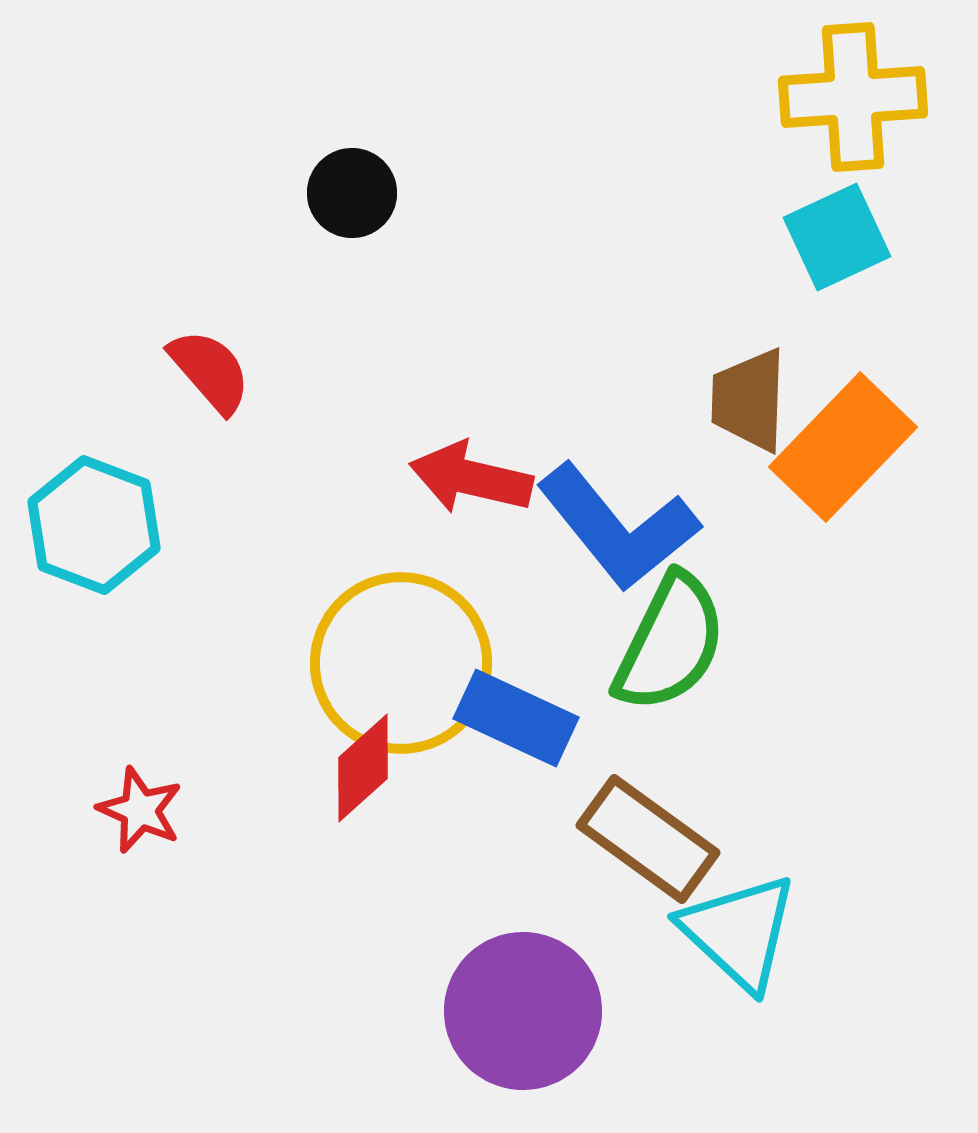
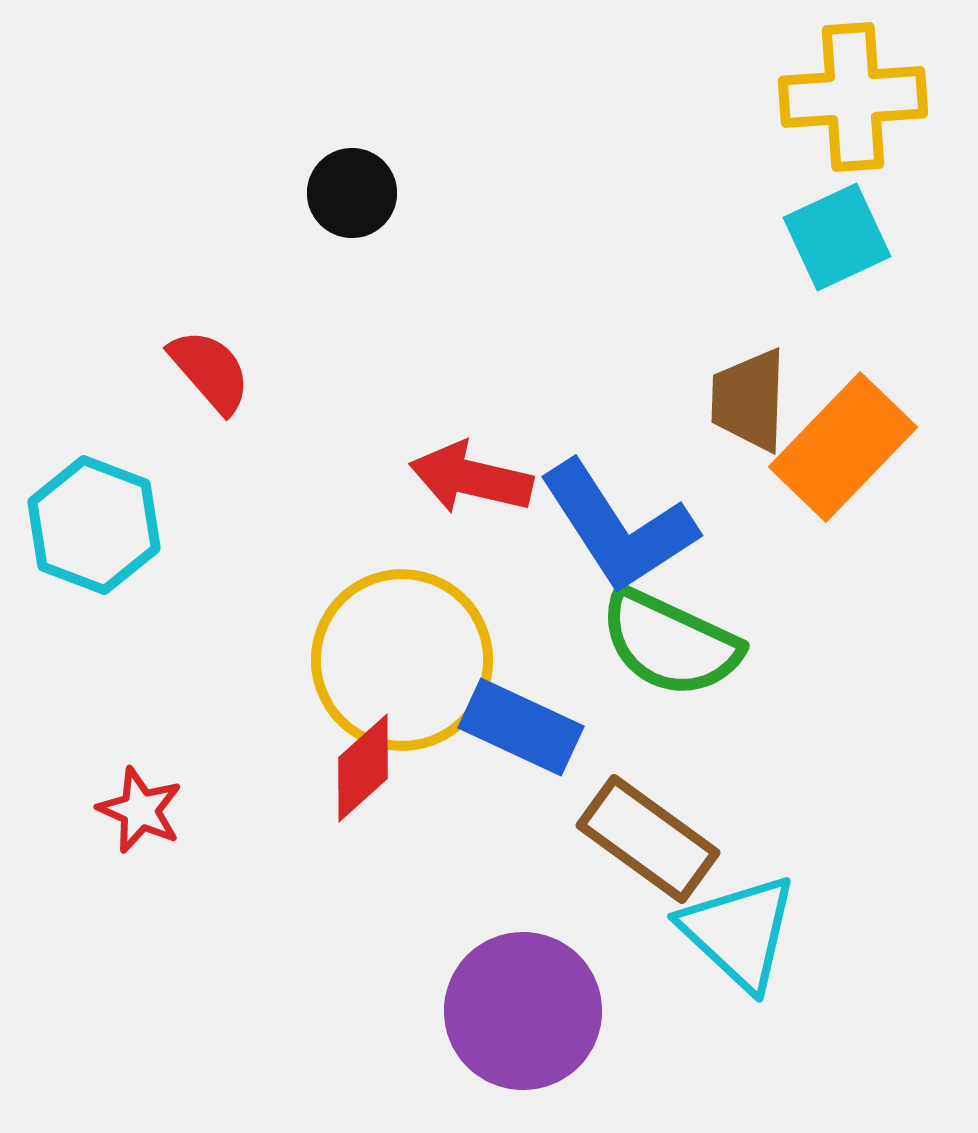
blue L-shape: rotated 6 degrees clockwise
green semicircle: rotated 89 degrees clockwise
yellow circle: moved 1 px right, 3 px up
blue rectangle: moved 5 px right, 9 px down
